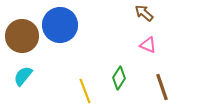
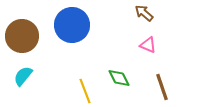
blue circle: moved 12 px right
green diamond: rotated 60 degrees counterclockwise
